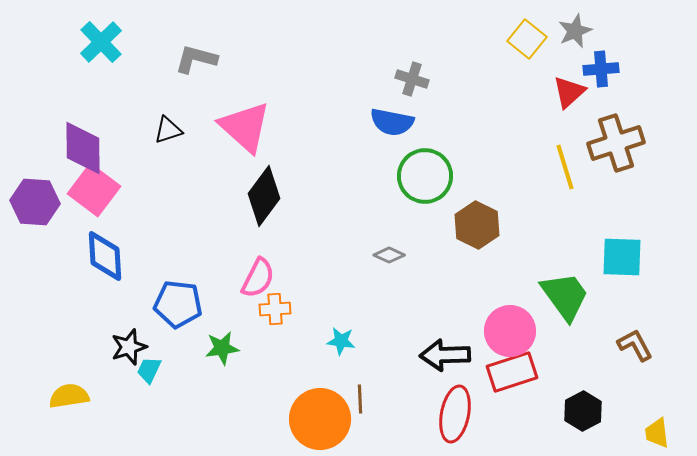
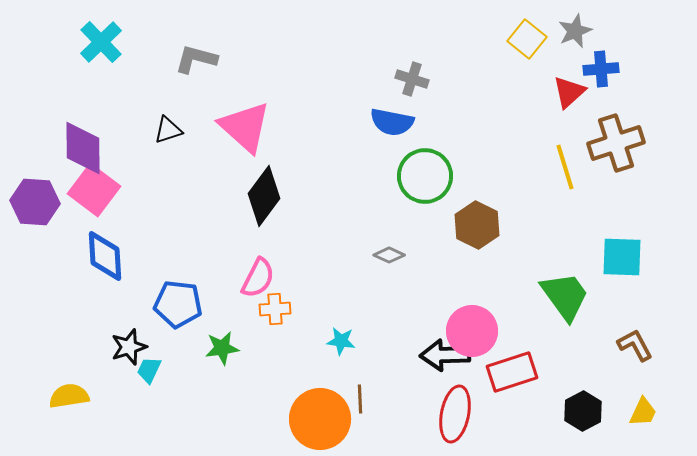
pink circle: moved 38 px left
yellow trapezoid: moved 14 px left, 21 px up; rotated 148 degrees counterclockwise
